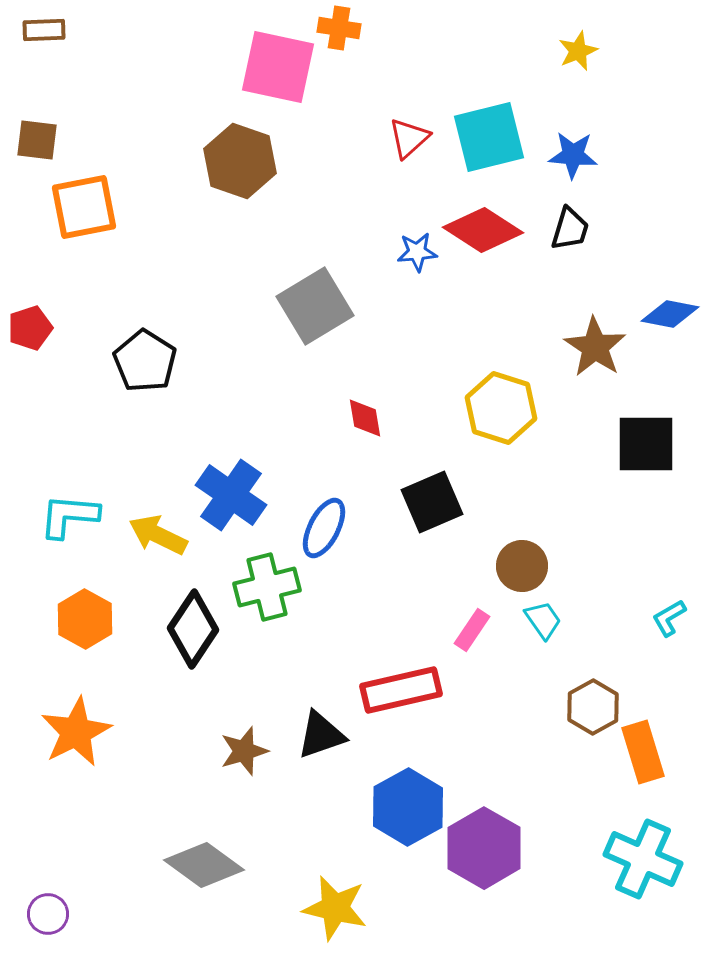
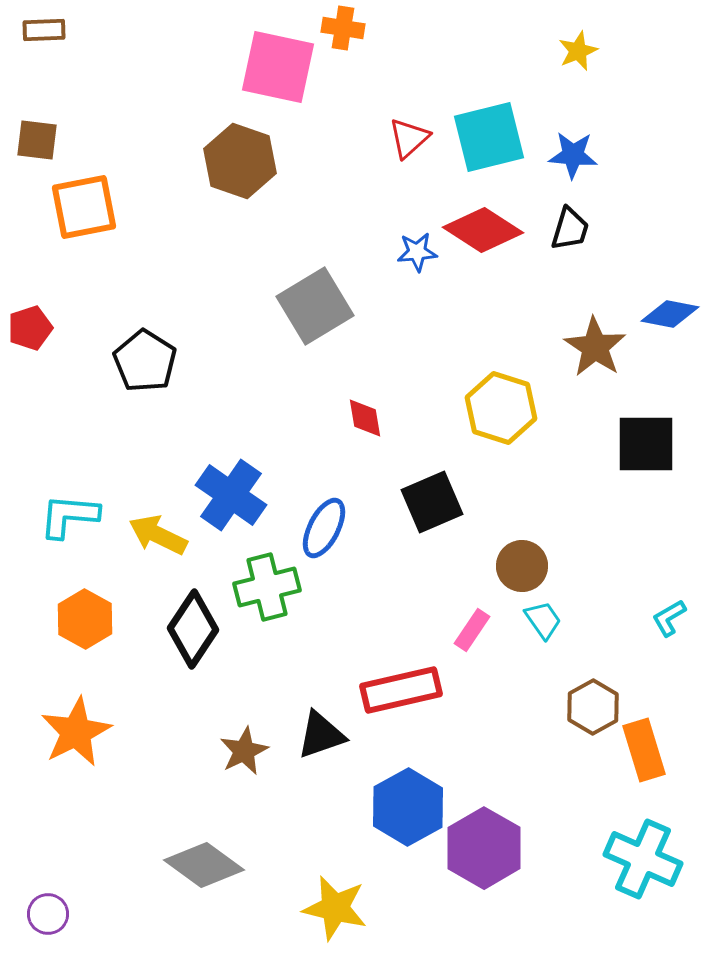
orange cross at (339, 28): moved 4 px right
brown star at (244, 751): rotated 9 degrees counterclockwise
orange rectangle at (643, 752): moved 1 px right, 2 px up
